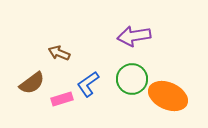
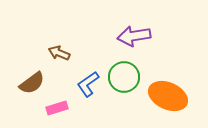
green circle: moved 8 px left, 2 px up
pink rectangle: moved 5 px left, 9 px down
